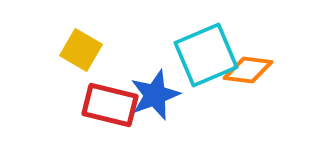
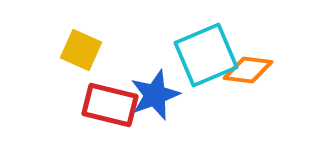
yellow square: rotated 6 degrees counterclockwise
